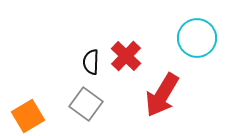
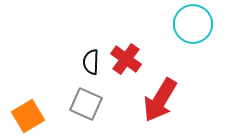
cyan circle: moved 4 px left, 14 px up
red cross: moved 3 px down; rotated 8 degrees counterclockwise
red arrow: moved 2 px left, 5 px down
gray square: rotated 12 degrees counterclockwise
